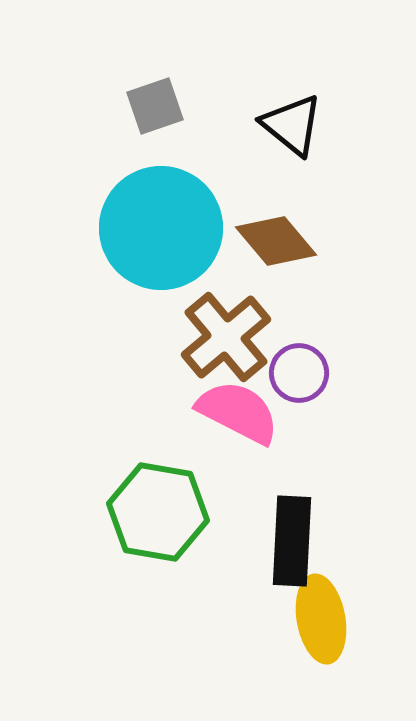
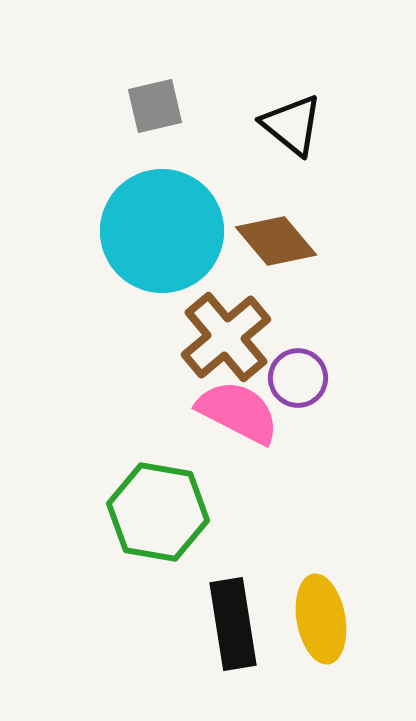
gray square: rotated 6 degrees clockwise
cyan circle: moved 1 px right, 3 px down
purple circle: moved 1 px left, 5 px down
black rectangle: moved 59 px left, 83 px down; rotated 12 degrees counterclockwise
